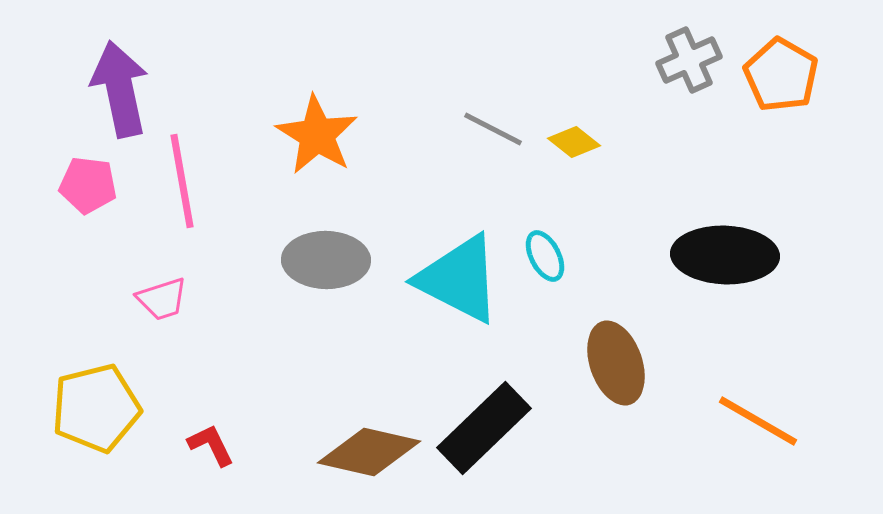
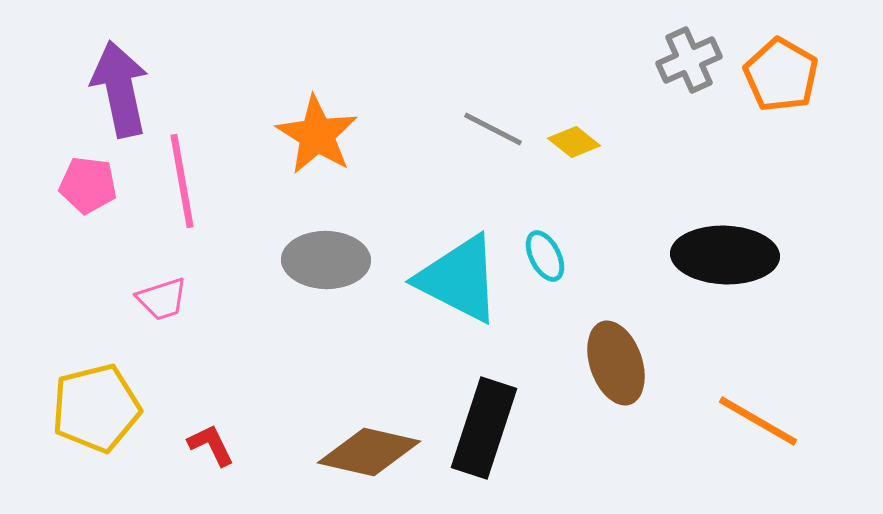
black rectangle: rotated 28 degrees counterclockwise
